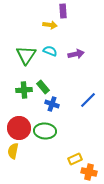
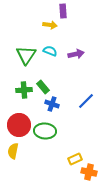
blue line: moved 2 px left, 1 px down
red circle: moved 3 px up
